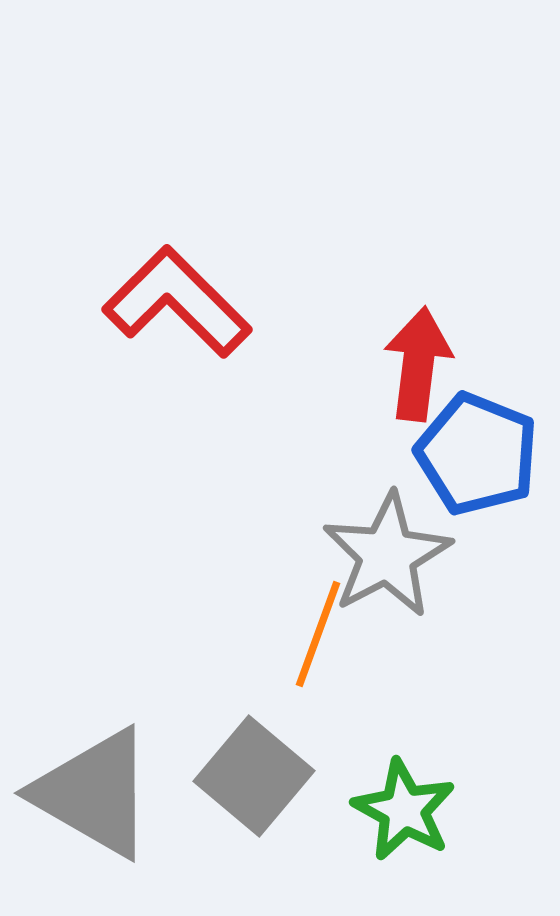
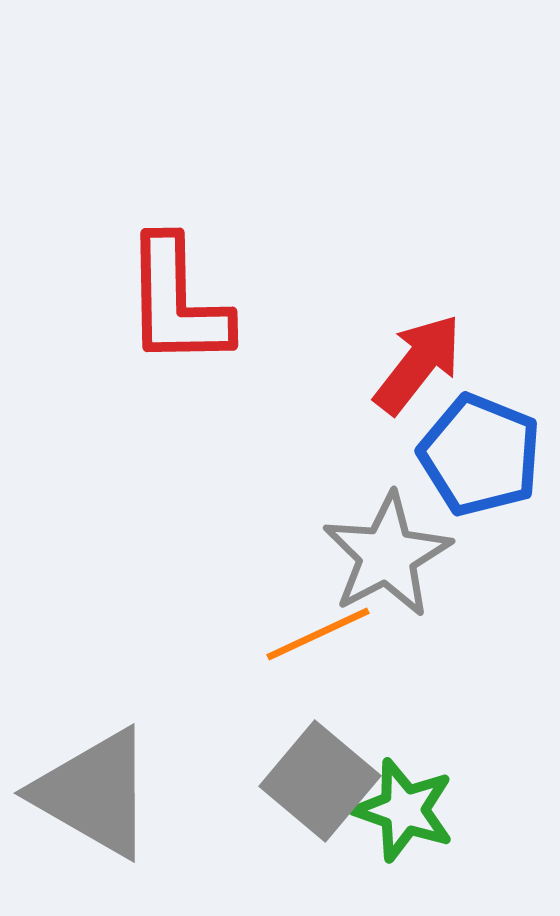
red L-shape: rotated 136 degrees counterclockwise
red arrow: rotated 31 degrees clockwise
blue pentagon: moved 3 px right, 1 px down
orange line: rotated 45 degrees clockwise
gray square: moved 66 px right, 5 px down
green star: rotated 10 degrees counterclockwise
